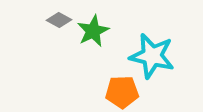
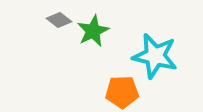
gray diamond: rotated 10 degrees clockwise
cyan star: moved 3 px right
